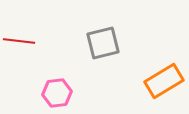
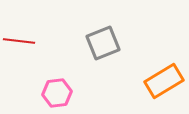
gray square: rotated 8 degrees counterclockwise
